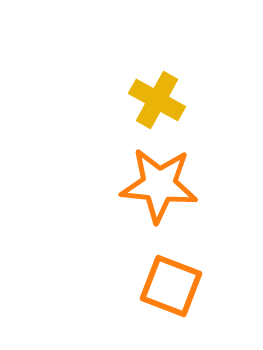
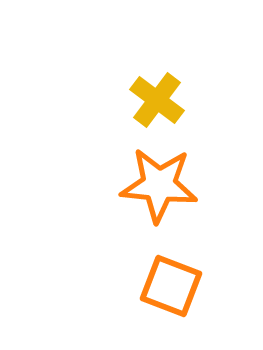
yellow cross: rotated 8 degrees clockwise
